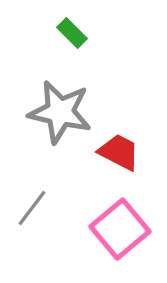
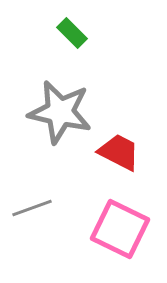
gray line: rotated 33 degrees clockwise
pink square: rotated 24 degrees counterclockwise
